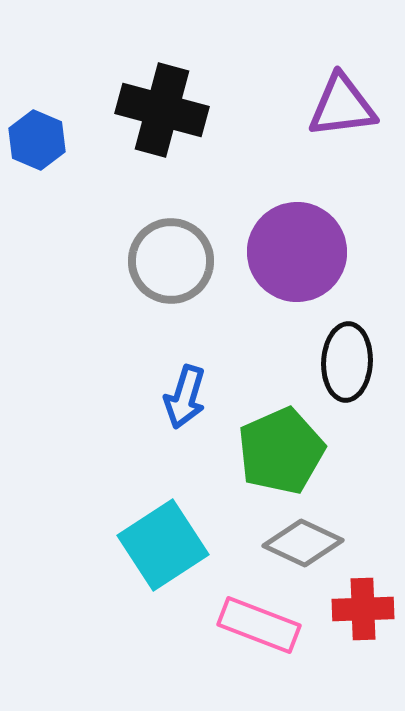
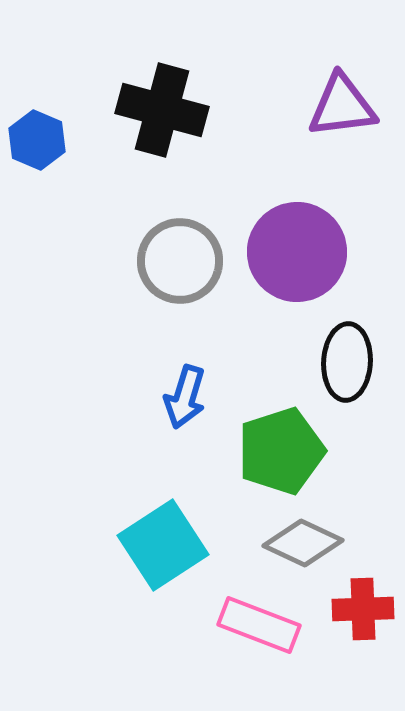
gray circle: moved 9 px right
green pentagon: rotated 6 degrees clockwise
